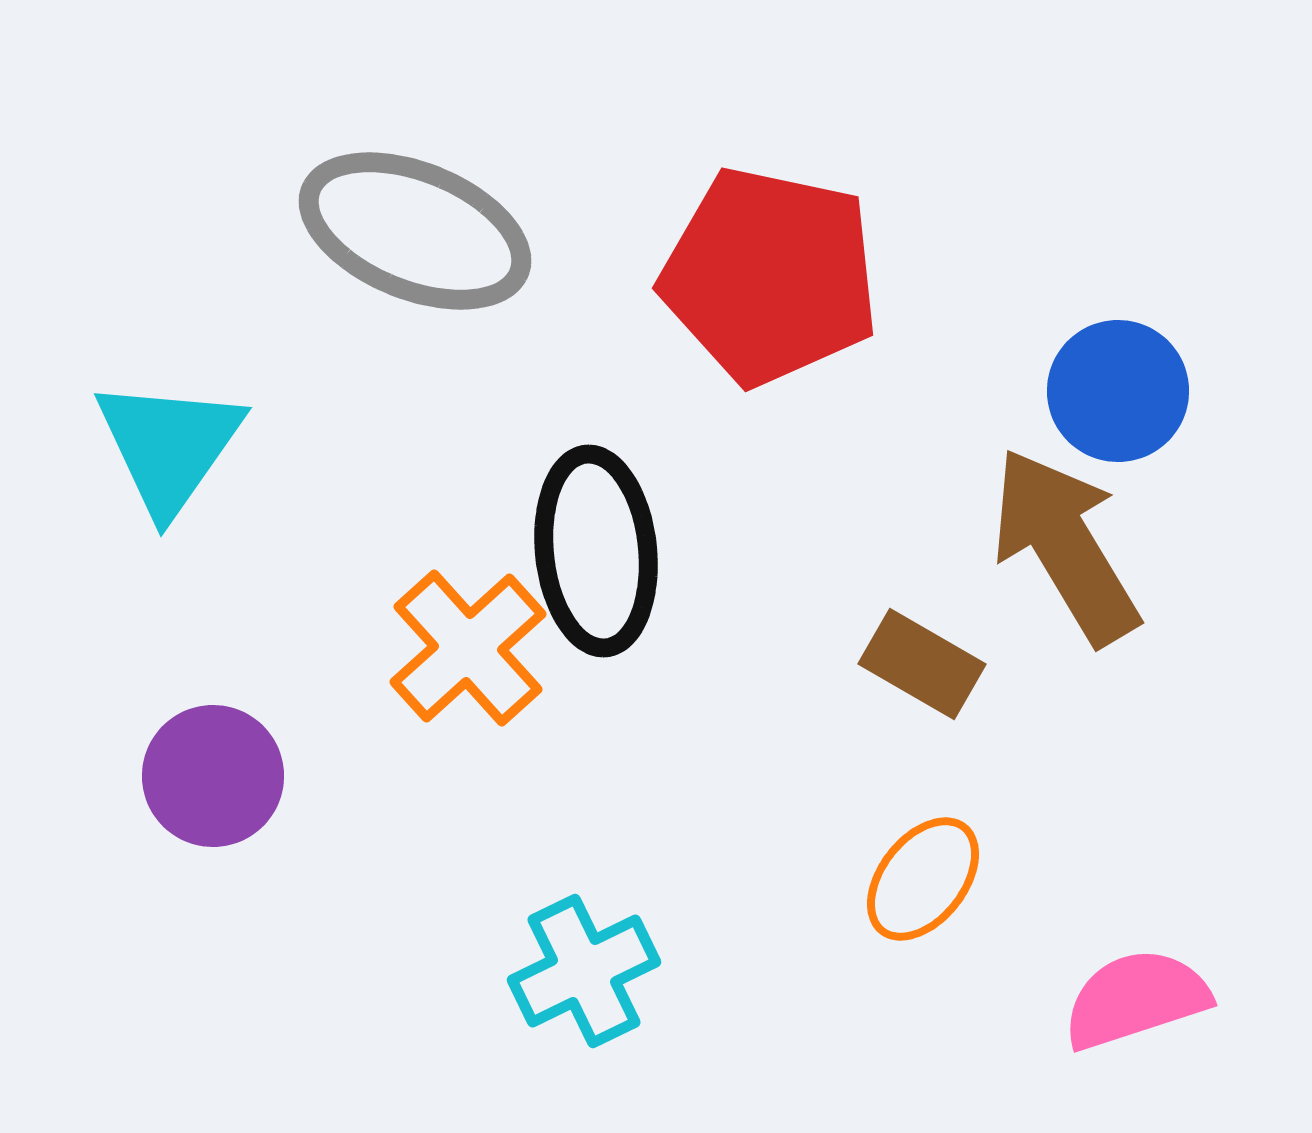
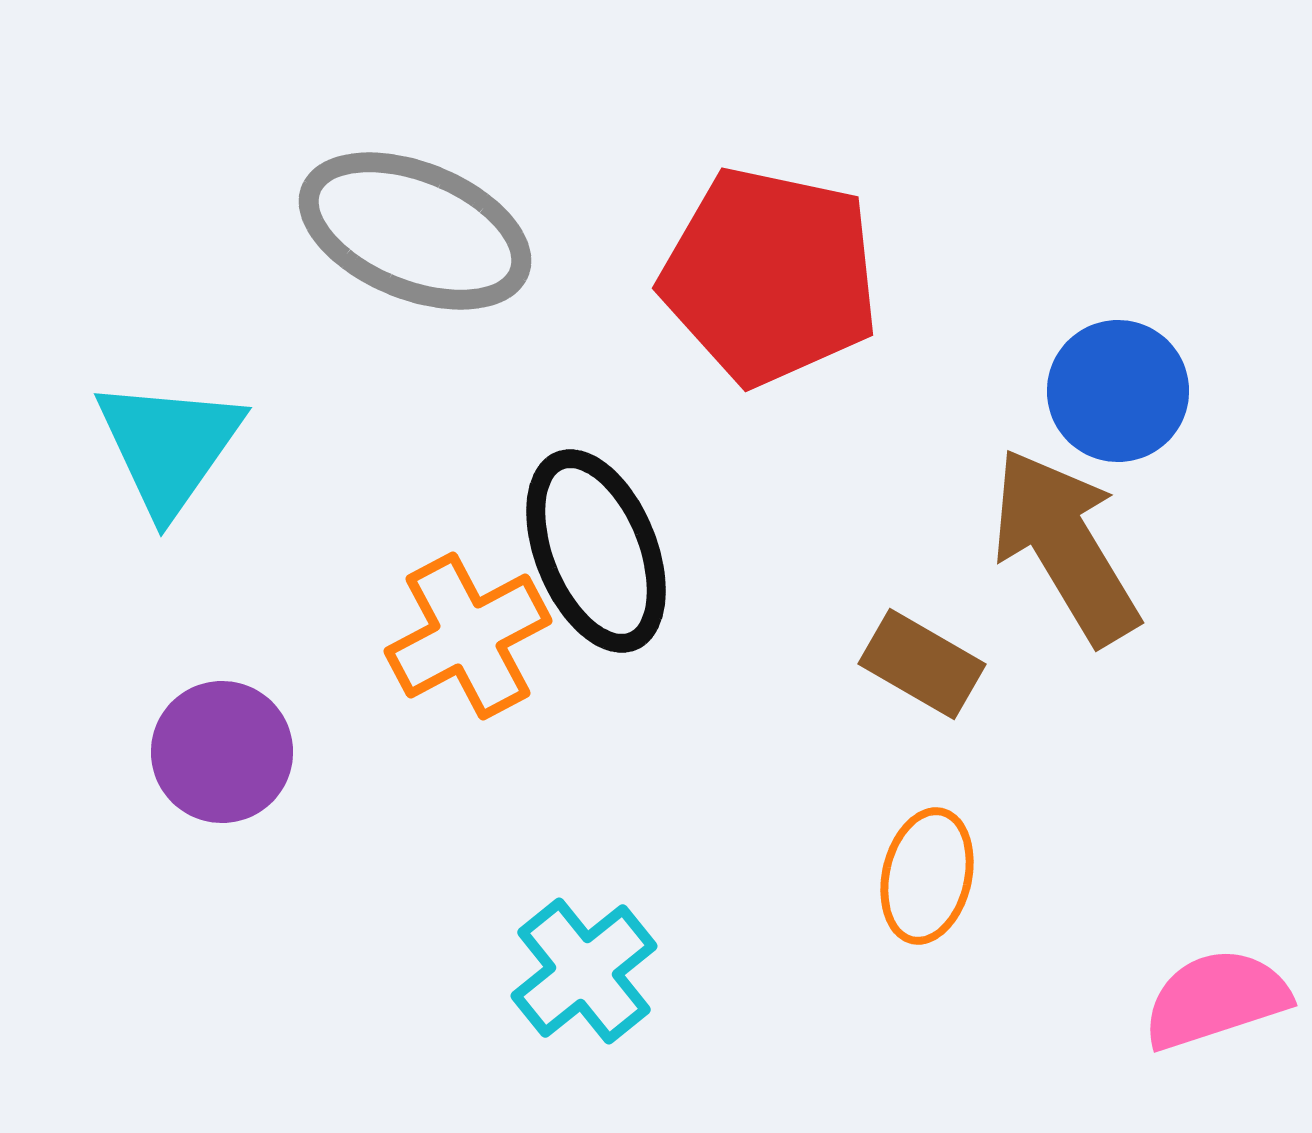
black ellipse: rotated 16 degrees counterclockwise
orange cross: moved 12 px up; rotated 14 degrees clockwise
purple circle: moved 9 px right, 24 px up
orange ellipse: moved 4 px right, 3 px up; rotated 25 degrees counterclockwise
cyan cross: rotated 13 degrees counterclockwise
pink semicircle: moved 80 px right
